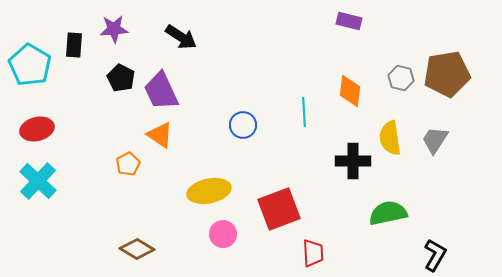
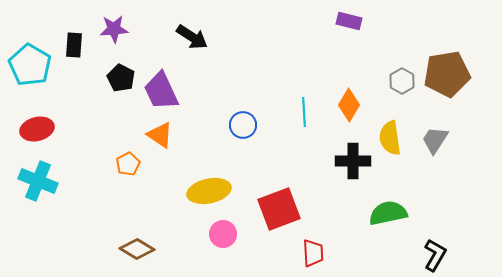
black arrow: moved 11 px right
gray hexagon: moved 1 px right, 3 px down; rotated 15 degrees clockwise
orange diamond: moved 1 px left, 14 px down; rotated 24 degrees clockwise
cyan cross: rotated 21 degrees counterclockwise
